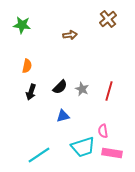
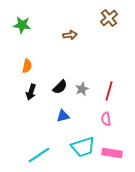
brown cross: moved 1 px right, 1 px up
gray star: rotated 24 degrees clockwise
pink semicircle: moved 3 px right, 12 px up
